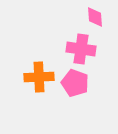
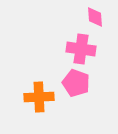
orange cross: moved 20 px down
pink pentagon: moved 1 px right
